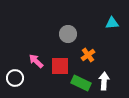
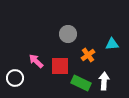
cyan triangle: moved 21 px down
